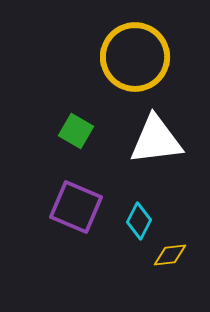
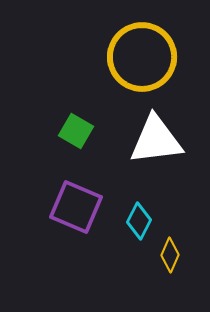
yellow circle: moved 7 px right
yellow diamond: rotated 60 degrees counterclockwise
